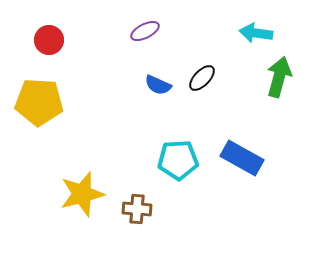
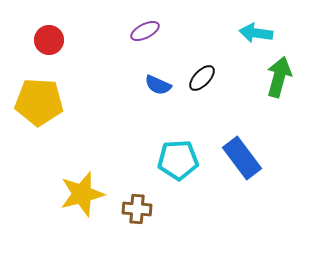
blue rectangle: rotated 24 degrees clockwise
